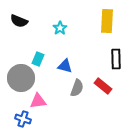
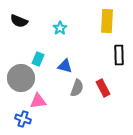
black rectangle: moved 3 px right, 4 px up
red rectangle: moved 2 px down; rotated 24 degrees clockwise
